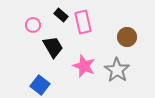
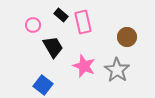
blue square: moved 3 px right
